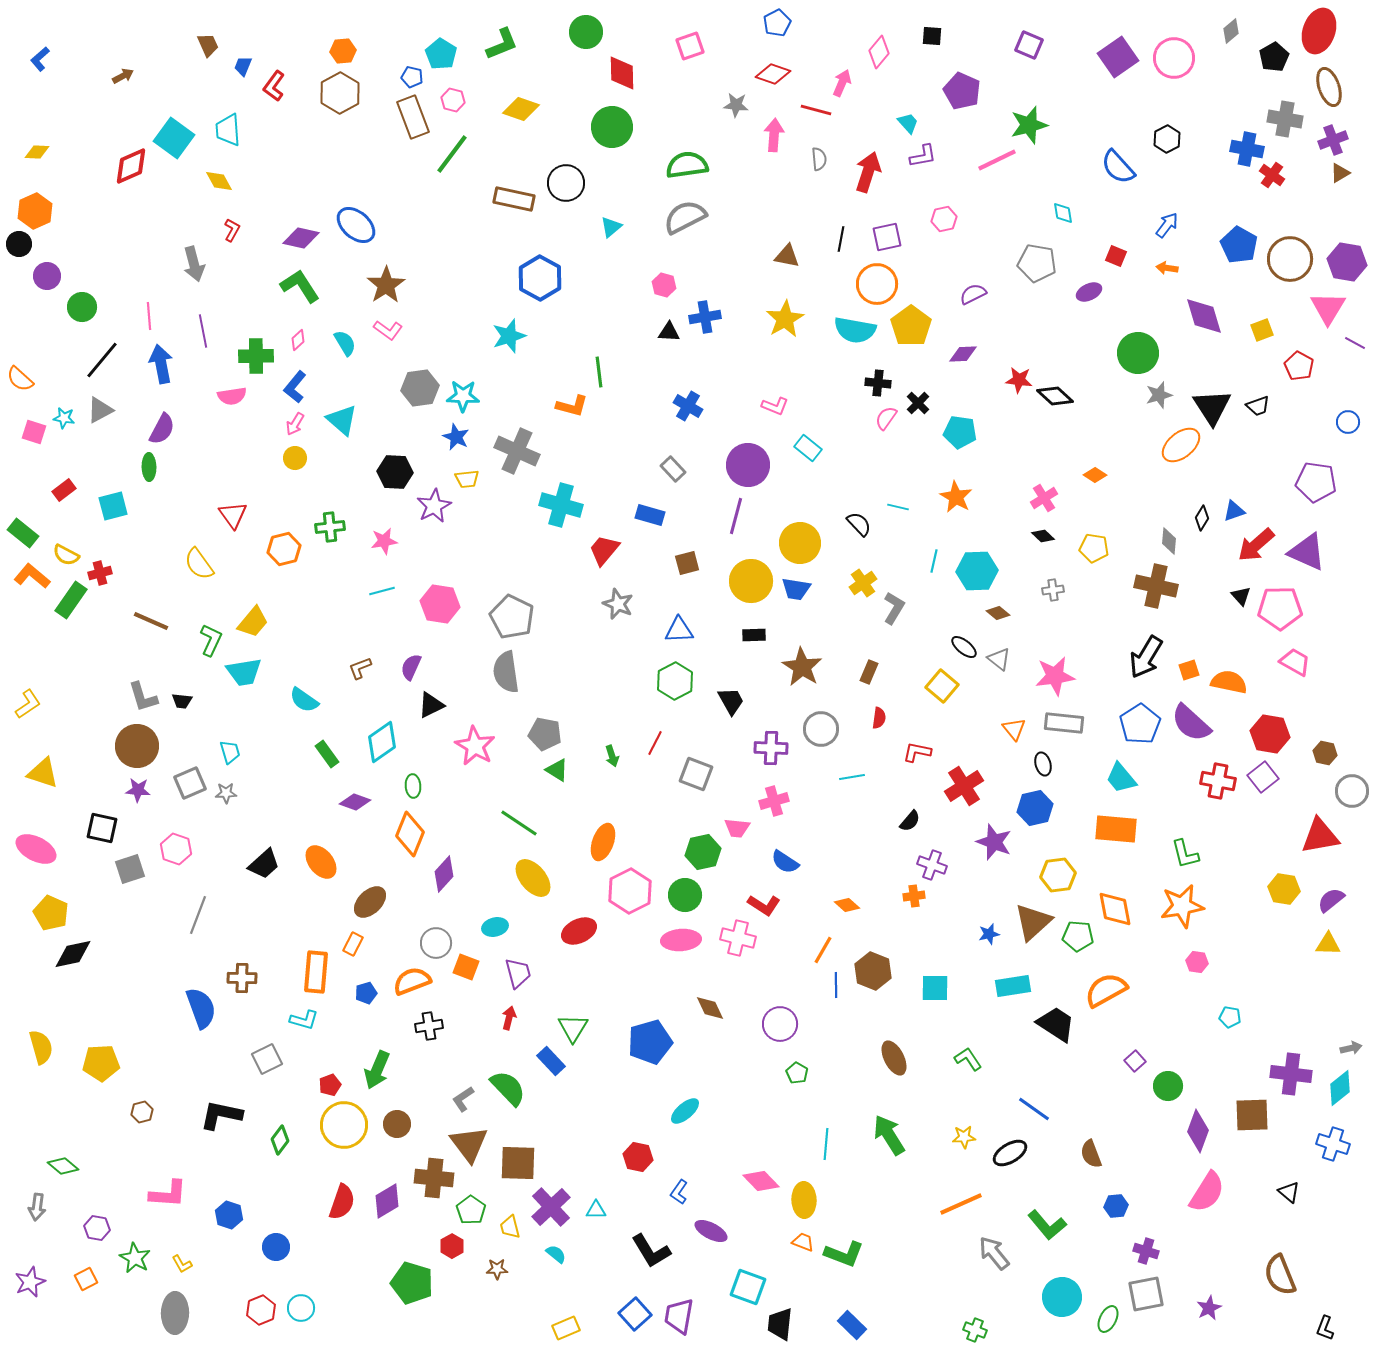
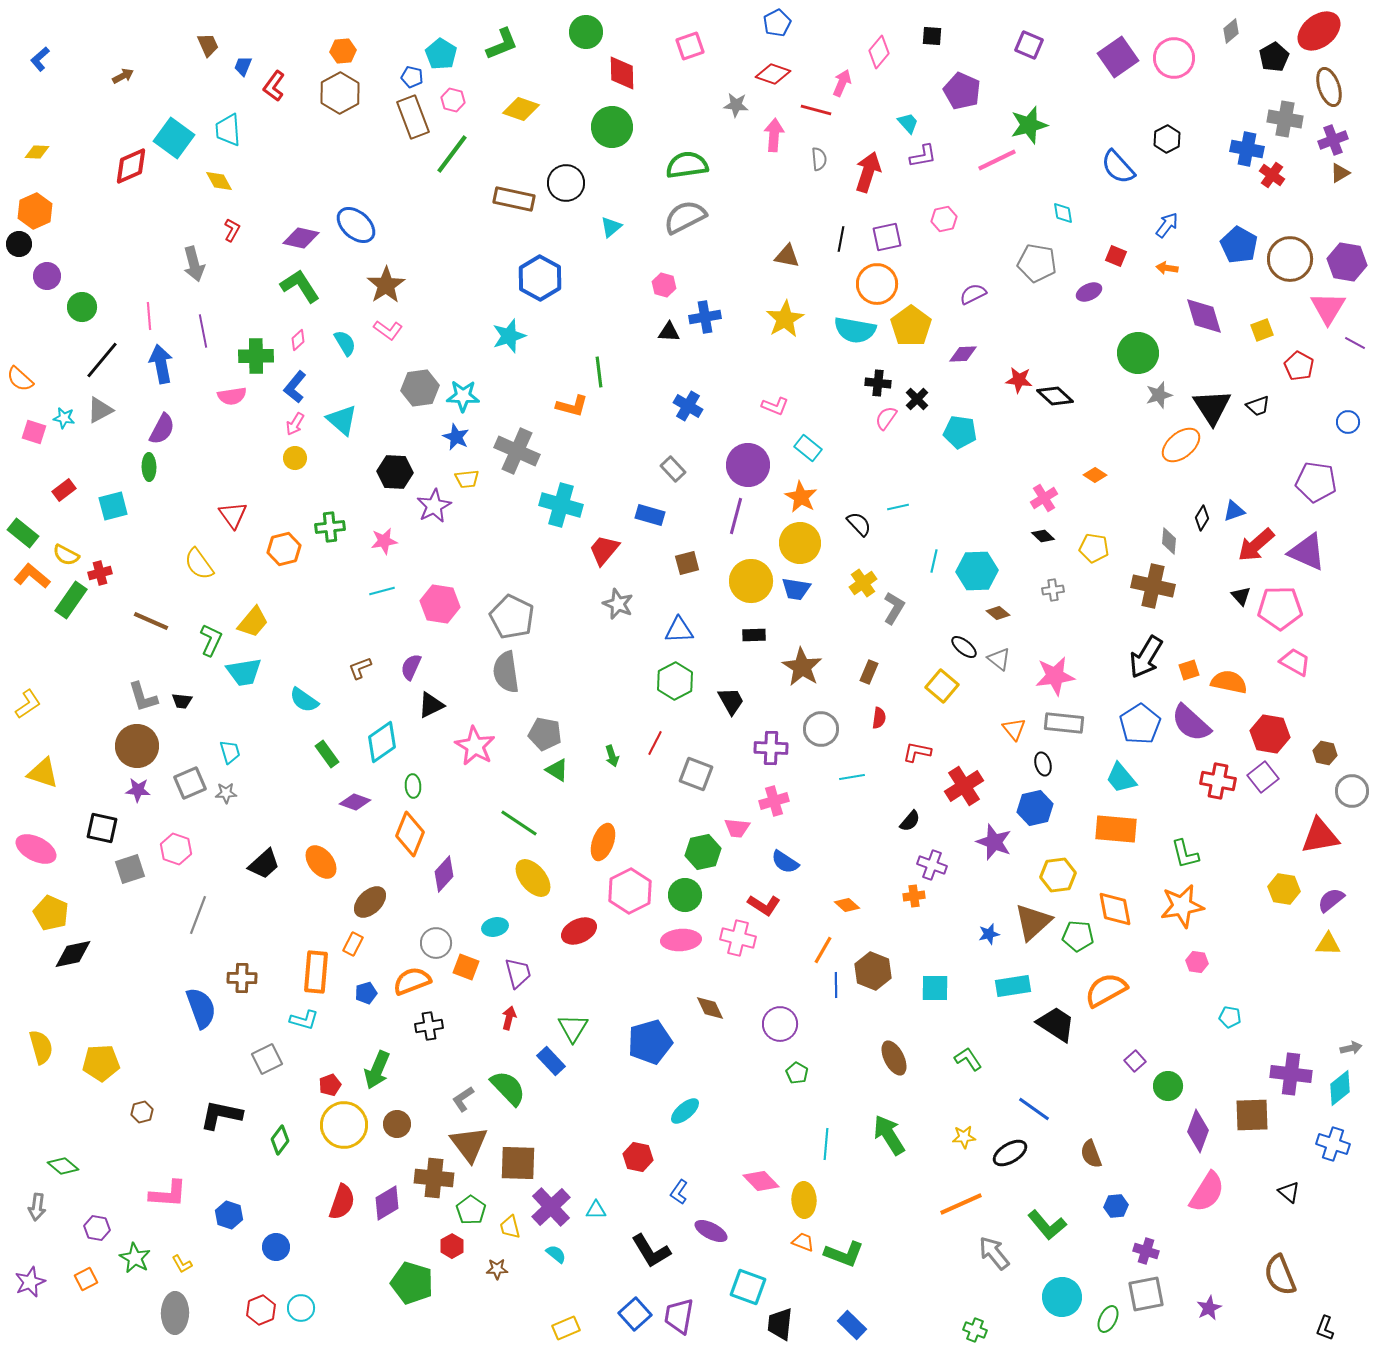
red ellipse at (1319, 31): rotated 33 degrees clockwise
black cross at (918, 403): moved 1 px left, 4 px up
orange star at (956, 497): moved 155 px left
cyan line at (898, 507): rotated 25 degrees counterclockwise
brown cross at (1156, 586): moved 3 px left
purple diamond at (387, 1201): moved 2 px down
